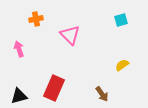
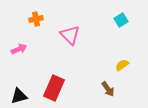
cyan square: rotated 16 degrees counterclockwise
pink arrow: rotated 84 degrees clockwise
brown arrow: moved 6 px right, 5 px up
